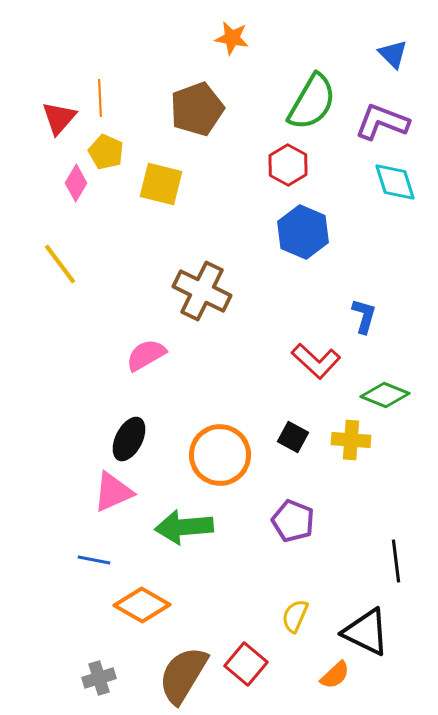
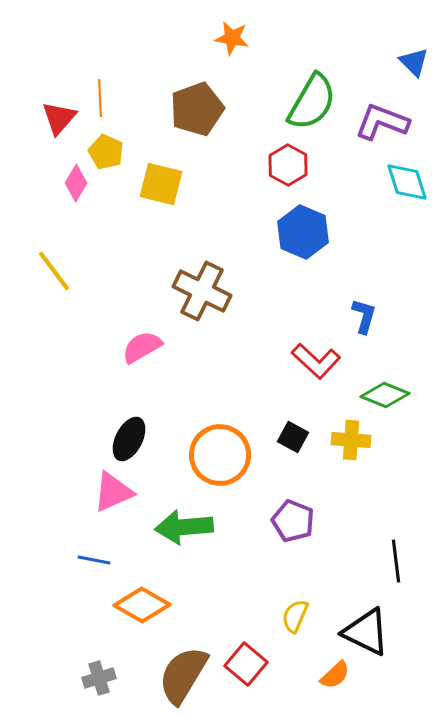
blue triangle: moved 21 px right, 8 px down
cyan diamond: moved 12 px right
yellow line: moved 6 px left, 7 px down
pink semicircle: moved 4 px left, 8 px up
